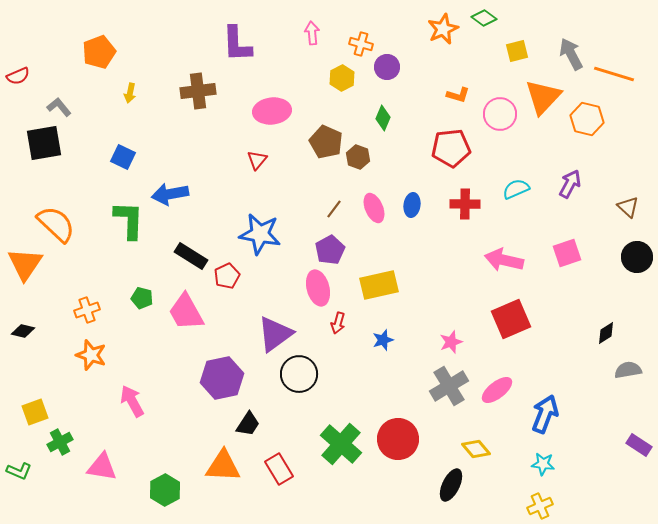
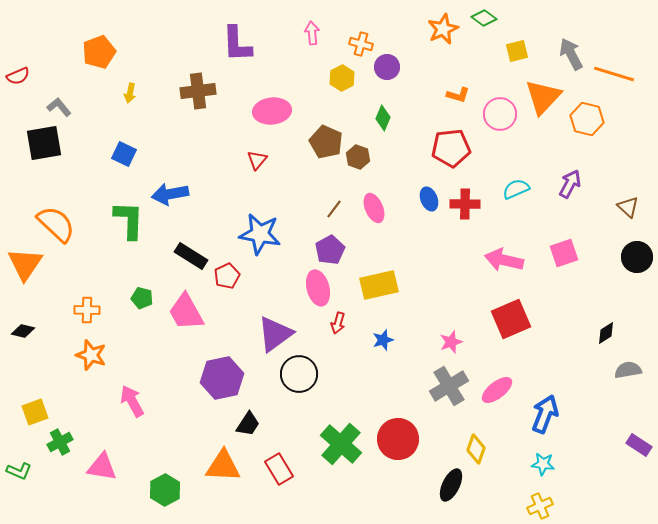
blue square at (123, 157): moved 1 px right, 3 px up
blue ellipse at (412, 205): moved 17 px right, 6 px up; rotated 30 degrees counterclockwise
pink square at (567, 253): moved 3 px left
orange cross at (87, 310): rotated 20 degrees clockwise
yellow diamond at (476, 449): rotated 60 degrees clockwise
